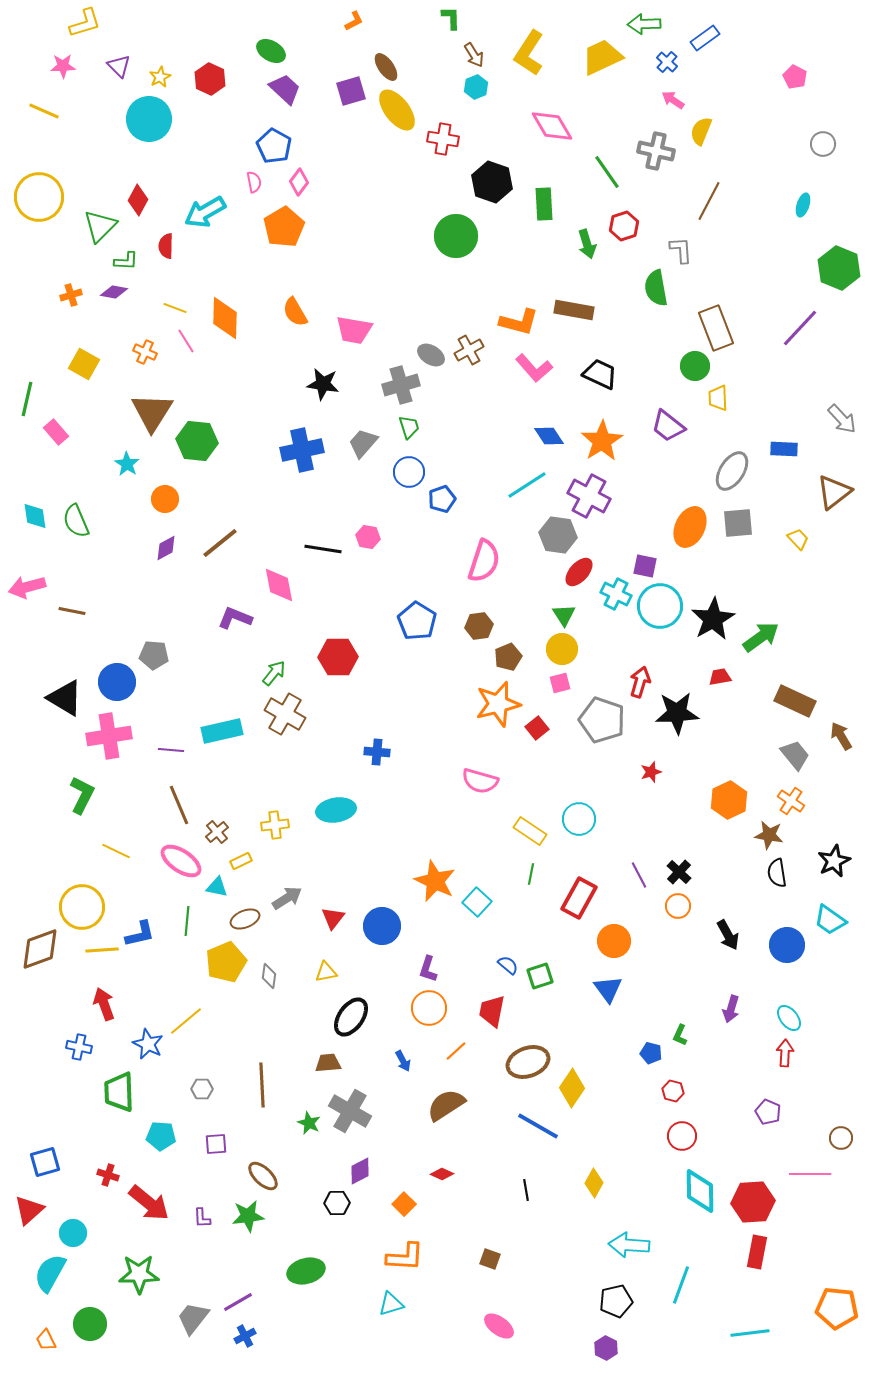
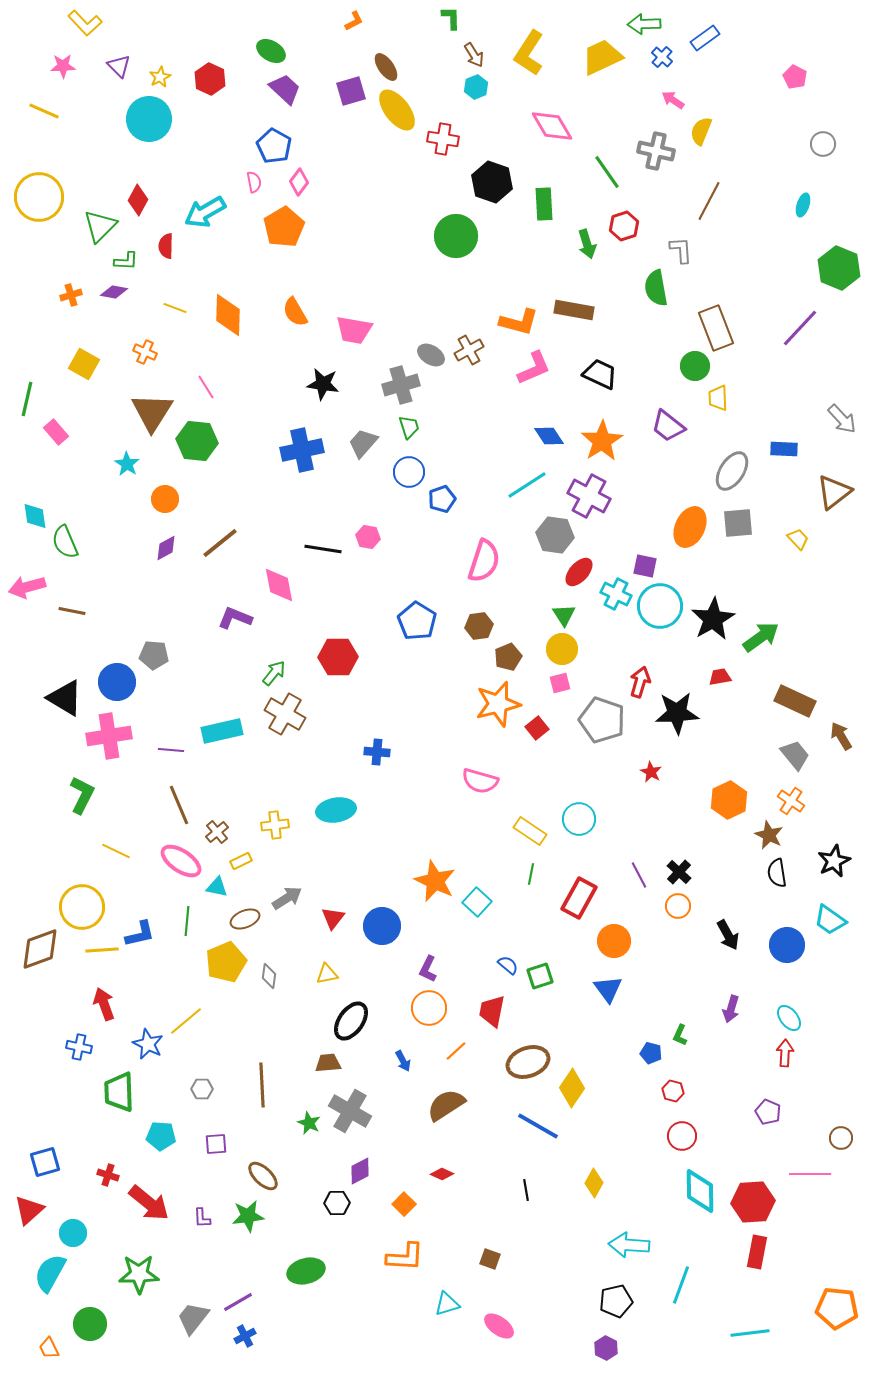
yellow L-shape at (85, 23): rotated 64 degrees clockwise
blue cross at (667, 62): moved 5 px left, 5 px up
orange diamond at (225, 318): moved 3 px right, 3 px up
pink line at (186, 341): moved 20 px right, 46 px down
pink L-shape at (534, 368): rotated 72 degrees counterclockwise
green semicircle at (76, 521): moved 11 px left, 21 px down
gray hexagon at (558, 535): moved 3 px left
red star at (651, 772): rotated 25 degrees counterclockwise
brown star at (769, 835): rotated 16 degrees clockwise
purple L-shape at (428, 969): rotated 8 degrees clockwise
yellow triangle at (326, 972): moved 1 px right, 2 px down
black ellipse at (351, 1017): moved 4 px down
cyan triangle at (391, 1304): moved 56 px right
orange trapezoid at (46, 1340): moved 3 px right, 8 px down
